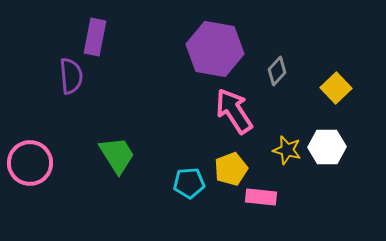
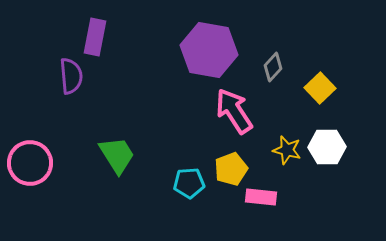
purple hexagon: moved 6 px left, 1 px down
gray diamond: moved 4 px left, 4 px up
yellow square: moved 16 px left
